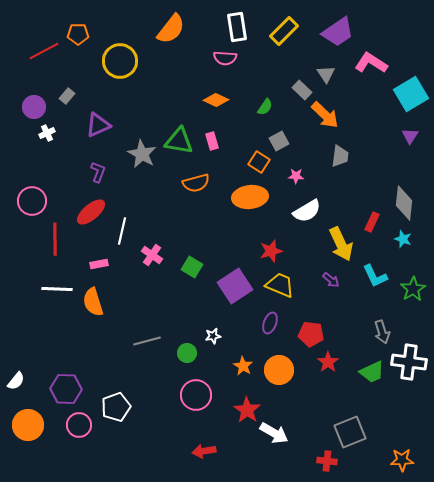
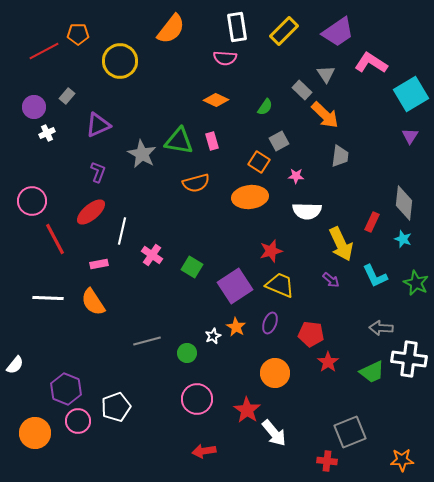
white semicircle at (307, 211): rotated 32 degrees clockwise
red line at (55, 239): rotated 28 degrees counterclockwise
white line at (57, 289): moved 9 px left, 9 px down
green star at (413, 289): moved 3 px right, 6 px up; rotated 15 degrees counterclockwise
orange semicircle at (93, 302): rotated 16 degrees counterclockwise
gray arrow at (382, 332): moved 1 px left, 4 px up; rotated 110 degrees clockwise
white star at (213, 336): rotated 14 degrees counterclockwise
white cross at (409, 362): moved 3 px up
orange star at (243, 366): moved 7 px left, 39 px up
orange circle at (279, 370): moved 4 px left, 3 px down
white semicircle at (16, 381): moved 1 px left, 16 px up
purple hexagon at (66, 389): rotated 20 degrees clockwise
pink circle at (196, 395): moved 1 px right, 4 px down
orange circle at (28, 425): moved 7 px right, 8 px down
pink circle at (79, 425): moved 1 px left, 4 px up
white arrow at (274, 433): rotated 20 degrees clockwise
